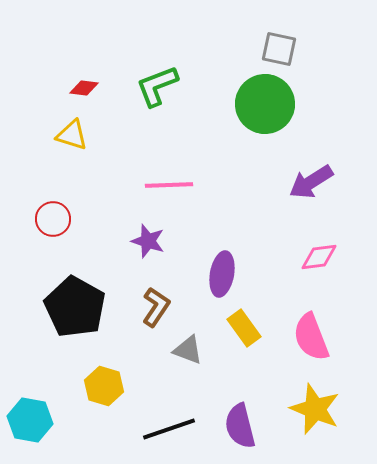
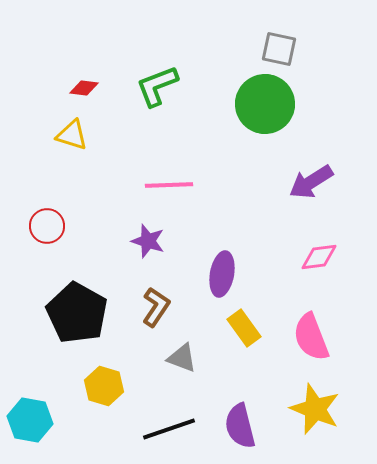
red circle: moved 6 px left, 7 px down
black pentagon: moved 2 px right, 6 px down
gray triangle: moved 6 px left, 8 px down
